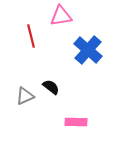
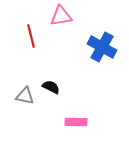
blue cross: moved 14 px right, 3 px up; rotated 12 degrees counterclockwise
black semicircle: rotated 12 degrees counterclockwise
gray triangle: rotated 36 degrees clockwise
